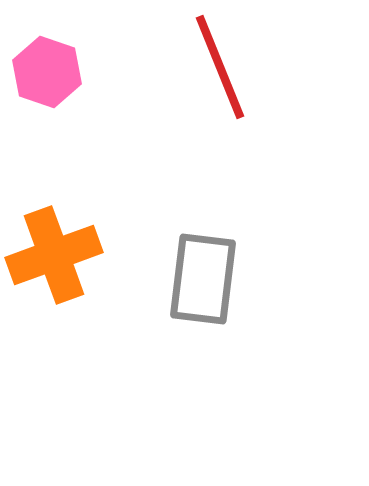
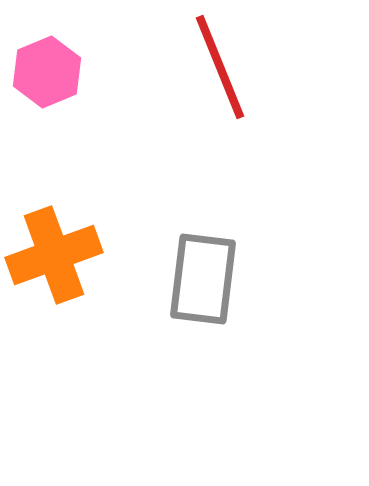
pink hexagon: rotated 18 degrees clockwise
